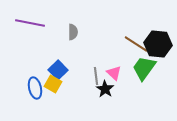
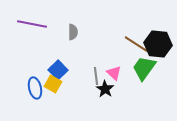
purple line: moved 2 px right, 1 px down
